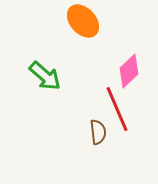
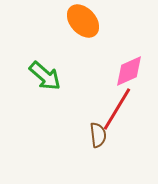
pink diamond: rotated 20 degrees clockwise
red line: rotated 54 degrees clockwise
brown semicircle: moved 3 px down
